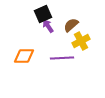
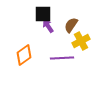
black square: rotated 24 degrees clockwise
brown semicircle: rotated 14 degrees counterclockwise
orange diamond: moved 1 px up; rotated 35 degrees counterclockwise
